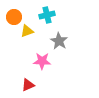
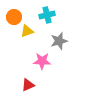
gray star: rotated 24 degrees clockwise
